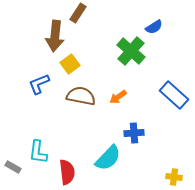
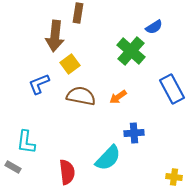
brown rectangle: rotated 24 degrees counterclockwise
blue rectangle: moved 2 px left, 6 px up; rotated 20 degrees clockwise
cyan L-shape: moved 12 px left, 10 px up
